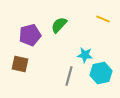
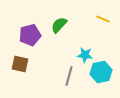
cyan hexagon: moved 1 px up
